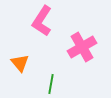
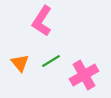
pink cross: moved 2 px right, 28 px down
green line: moved 23 px up; rotated 48 degrees clockwise
